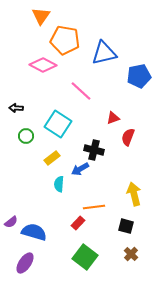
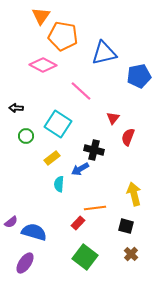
orange pentagon: moved 2 px left, 4 px up
red triangle: rotated 32 degrees counterclockwise
orange line: moved 1 px right, 1 px down
